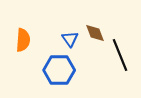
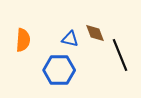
blue triangle: rotated 42 degrees counterclockwise
